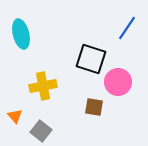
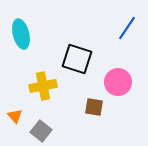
black square: moved 14 px left
